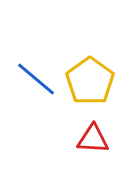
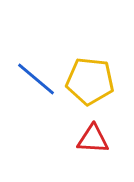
yellow pentagon: rotated 30 degrees counterclockwise
